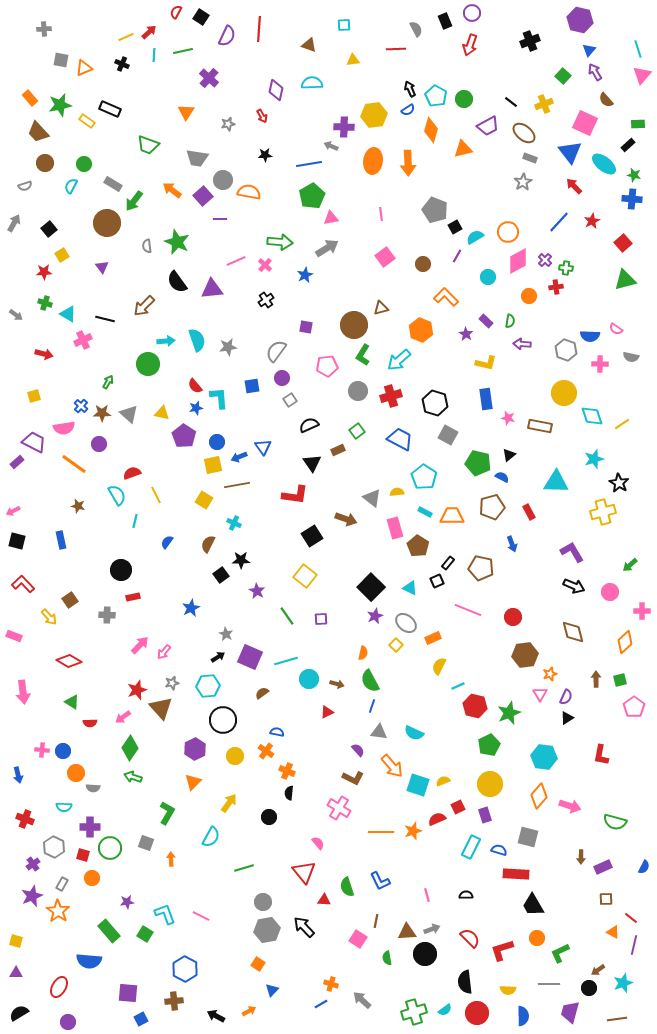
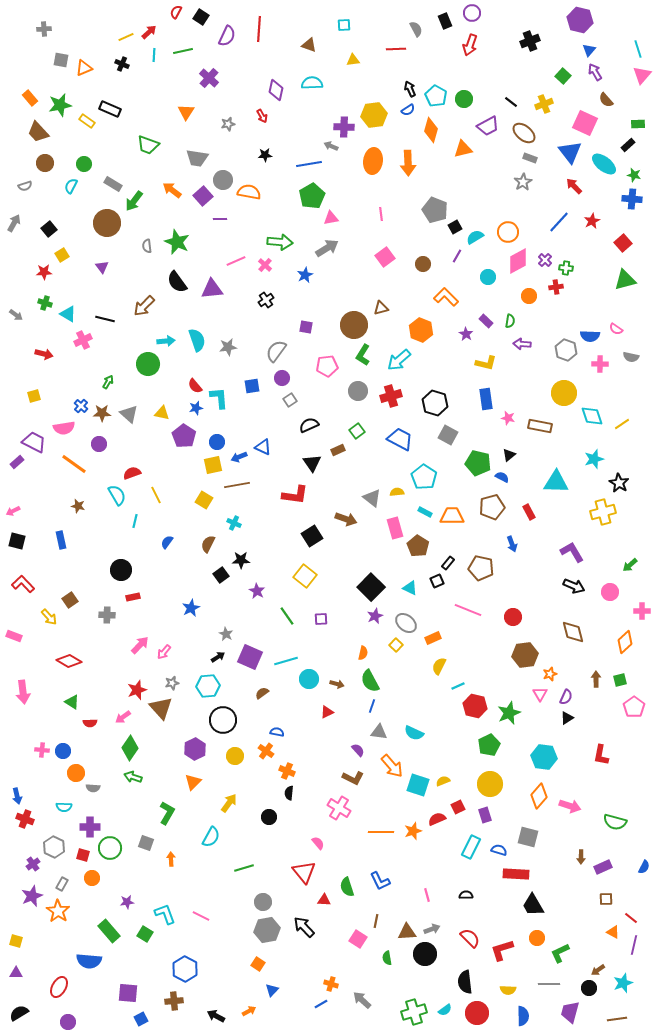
blue triangle at (263, 447): rotated 30 degrees counterclockwise
blue arrow at (18, 775): moved 1 px left, 21 px down
